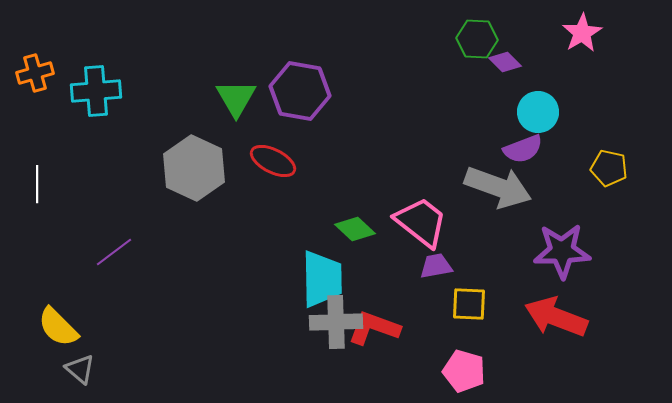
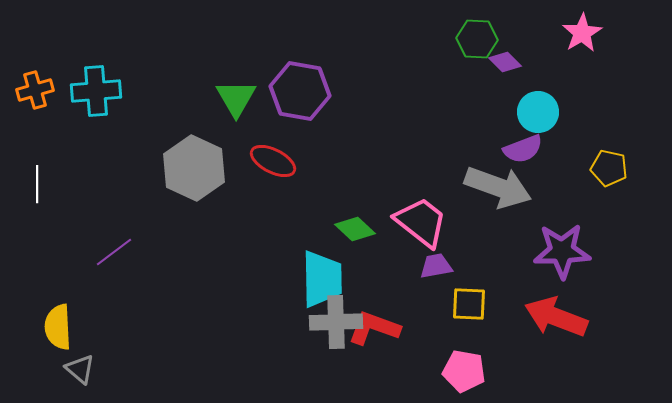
orange cross: moved 17 px down
yellow semicircle: rotated 42 degrees clockwise
pink pentagon: rotated 6 degrees counterclockwise
